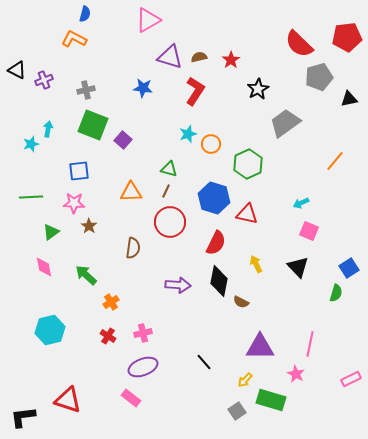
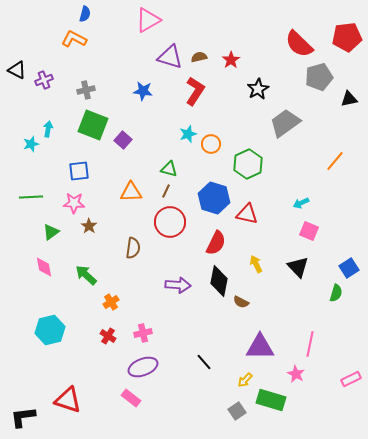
blue star at (143, 88): moved 3 px down
